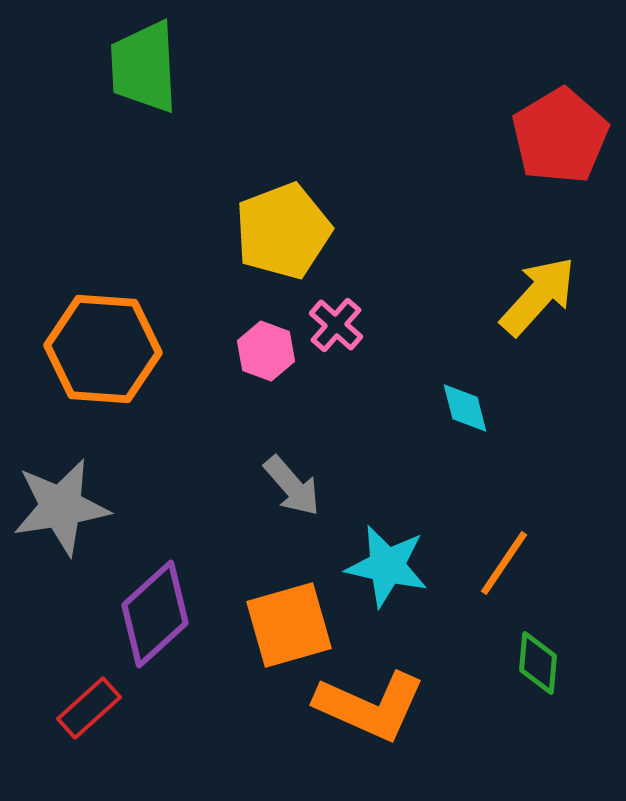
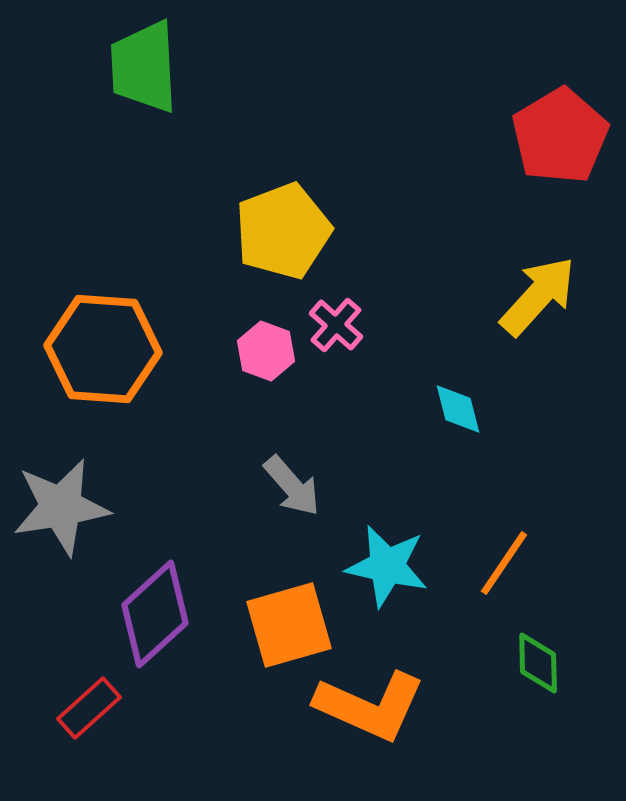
cyan diamond: moved 7 px left, 1 px down
green diamond: rotated 6 degrees counterclockwise
